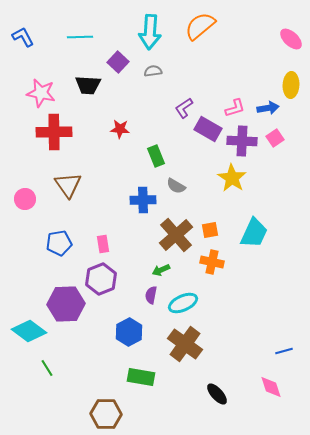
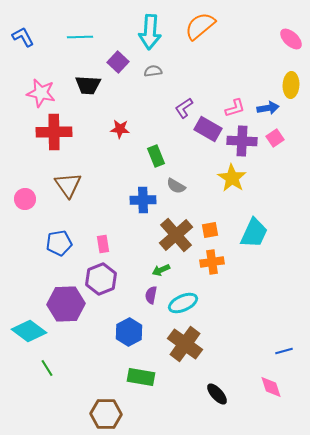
orange cross at (212, 262): rotated 20 degrees counterclockwise
